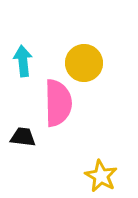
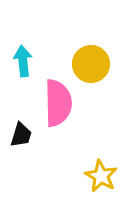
yellow circle: moved 7 px right, 1 px down
black trapezoid: moved 2 px left, 2 px up; rotated 100 degrees clockwise
